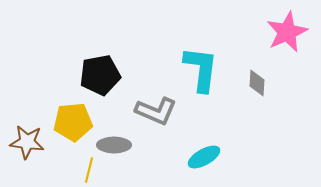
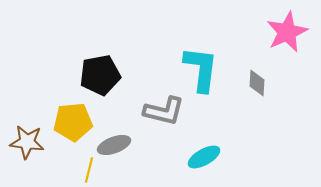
gray L-shape: moved 8 px right; rotated 9 degrees counterclockwise
gray ellipse: rotated 20 degrees counterclockwise
